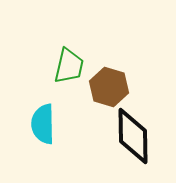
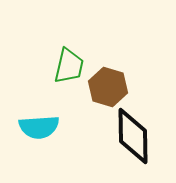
brown hexagon: moved 1 px left
cyan semicircle: moved 4 px left, 3 px down; rotated 93 degrees counterclockwise
